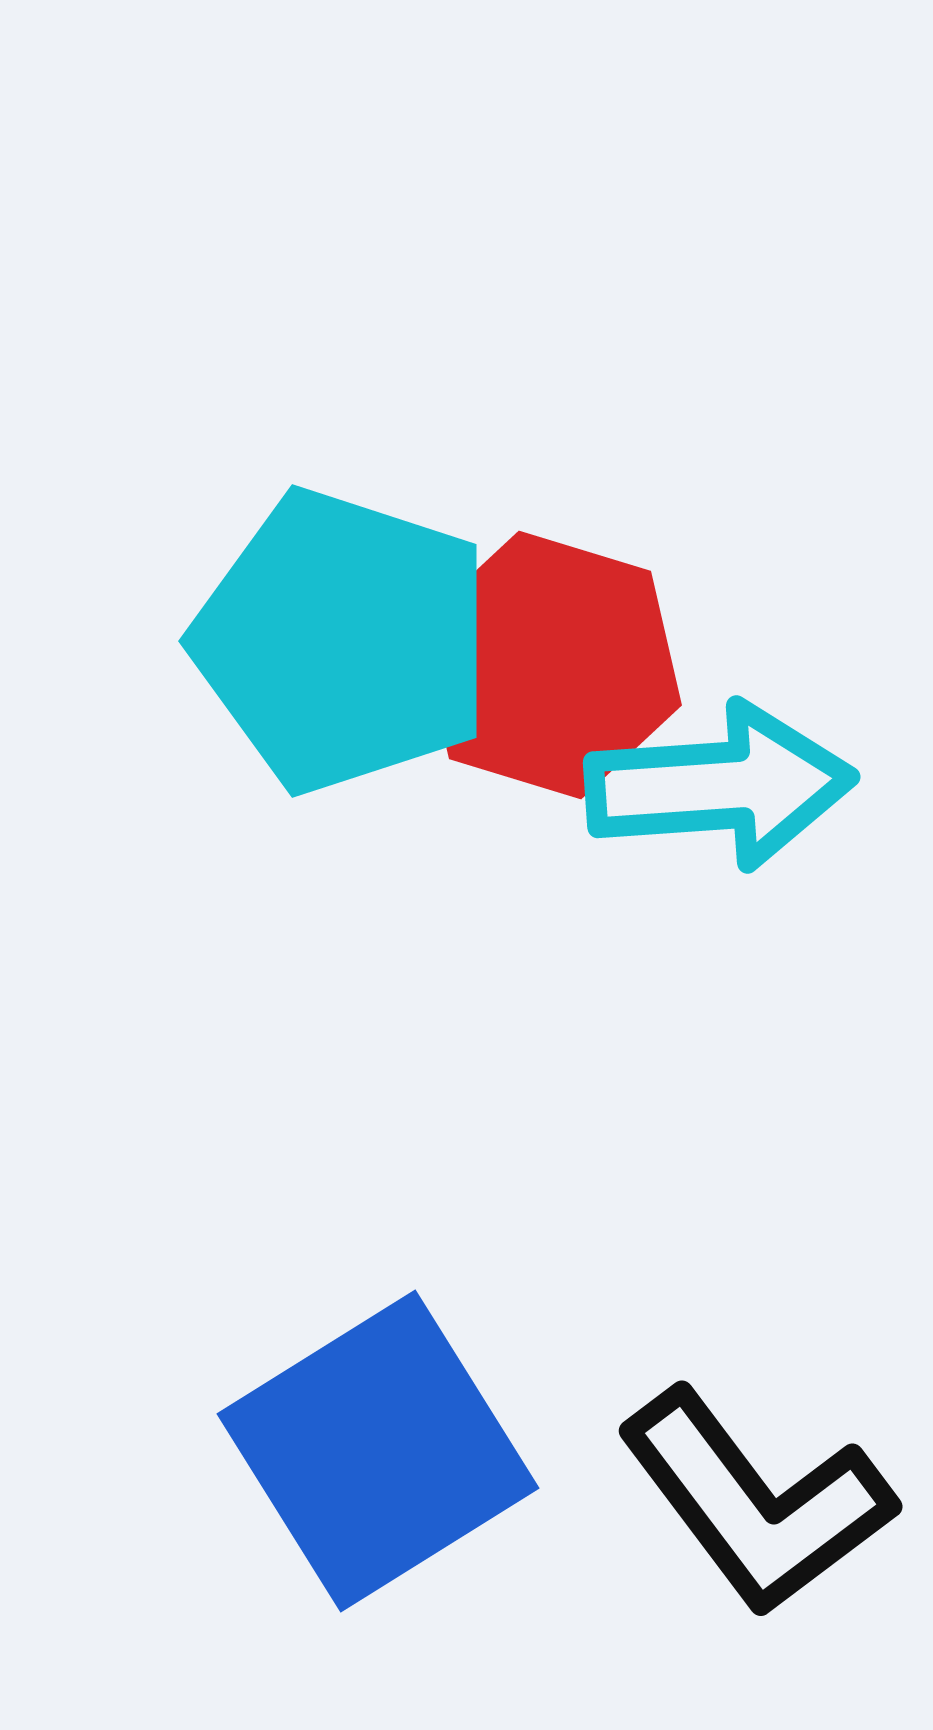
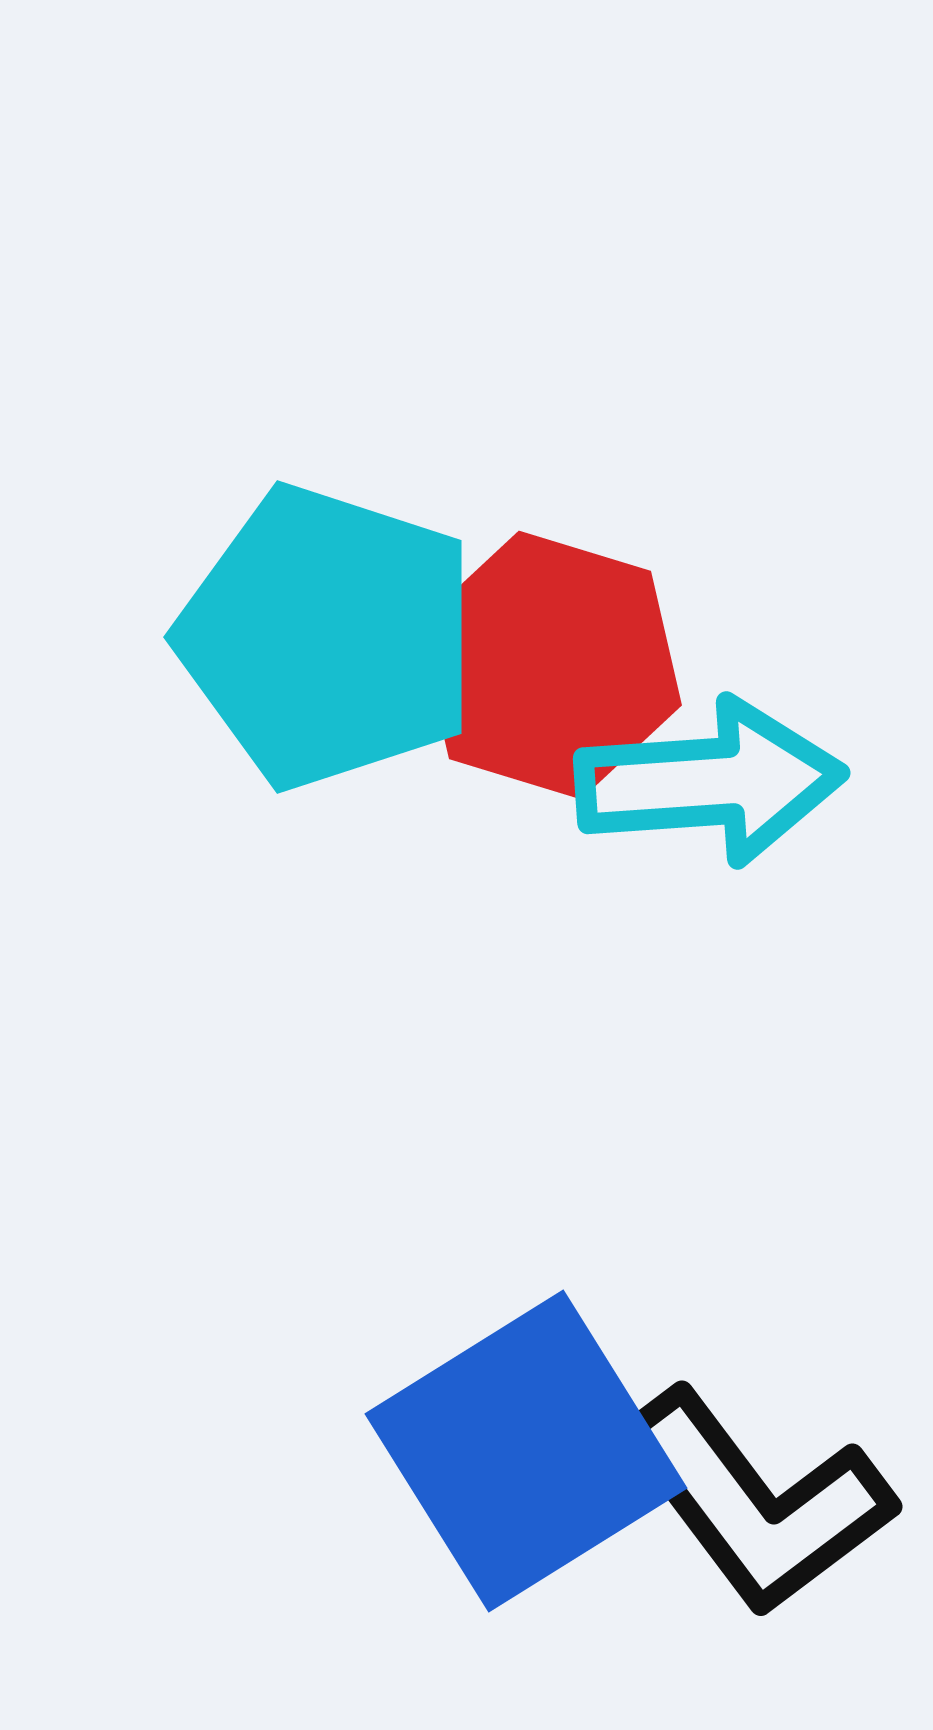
cyan pentagon: moved 15 px left, 4 px up
cyan arrow: moved 10 px left, 4 px up
blue square: moved 148 px right
